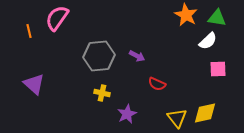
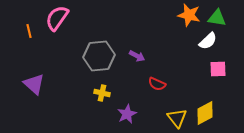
orange star: moved 3 px right; rotated 15 degrees counterclockwise
yellow diamond: rotated 15 degrees counterclockwise
